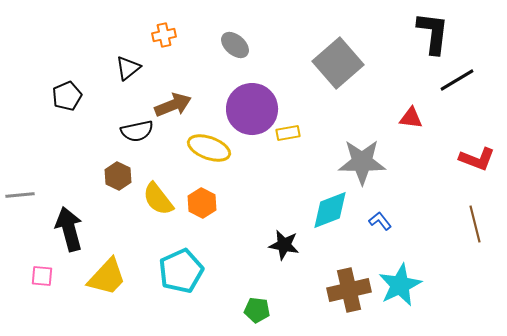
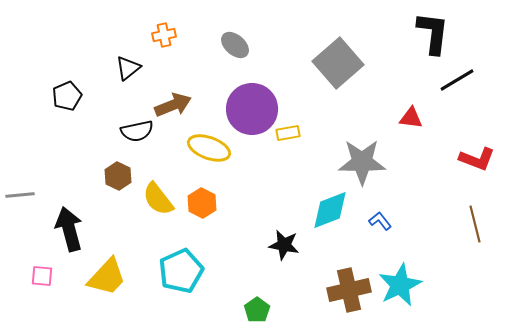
green pentagon: rotated 30 degrees clockwise
